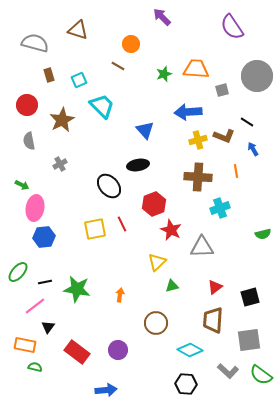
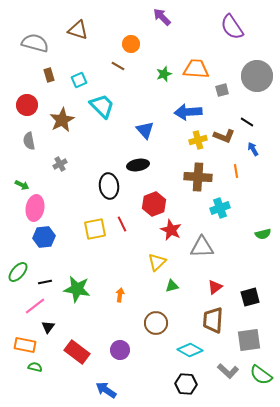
black ellipse at (109, 186): rotated 35 degrees clockwise
purple circle at (118, 350): moved 2 px right
blue arrow at (106, 390): rotated 140 degrees counterclockwise
